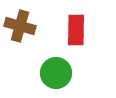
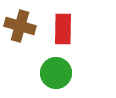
red rectangle: moved 13 px left, 1 px up
